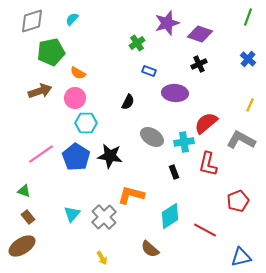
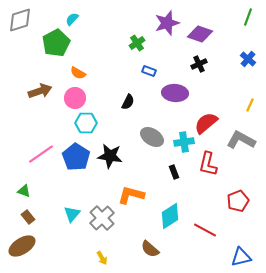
gray diamond: moved 12 px left, 1 px up
green pentagon: moved 5 px right, 9 px up; rotated 16 degrees counterclockwise
gray cross: moved 2 px left, 1 px down
